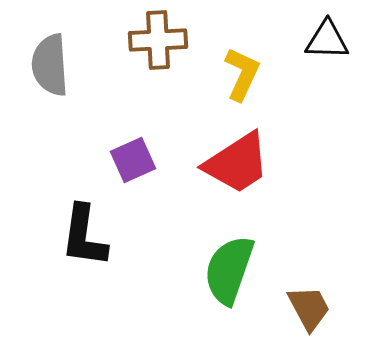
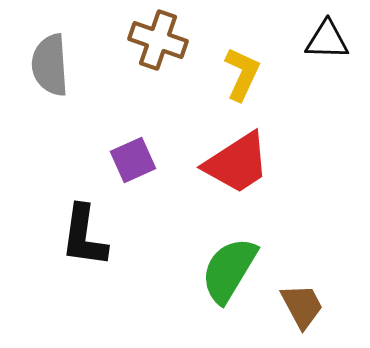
brown cross: rotated 22 degrees clockwise
green semicircle: rotated 12 degrees clockwise
brown trapezoid: moved 7 px left, 2 px up
